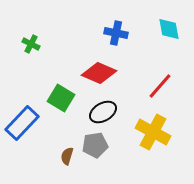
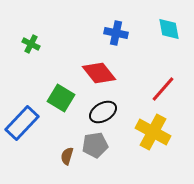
red diamond: rotated 28 degrees clockwise
red line: moved 3 px right, 3 px down
